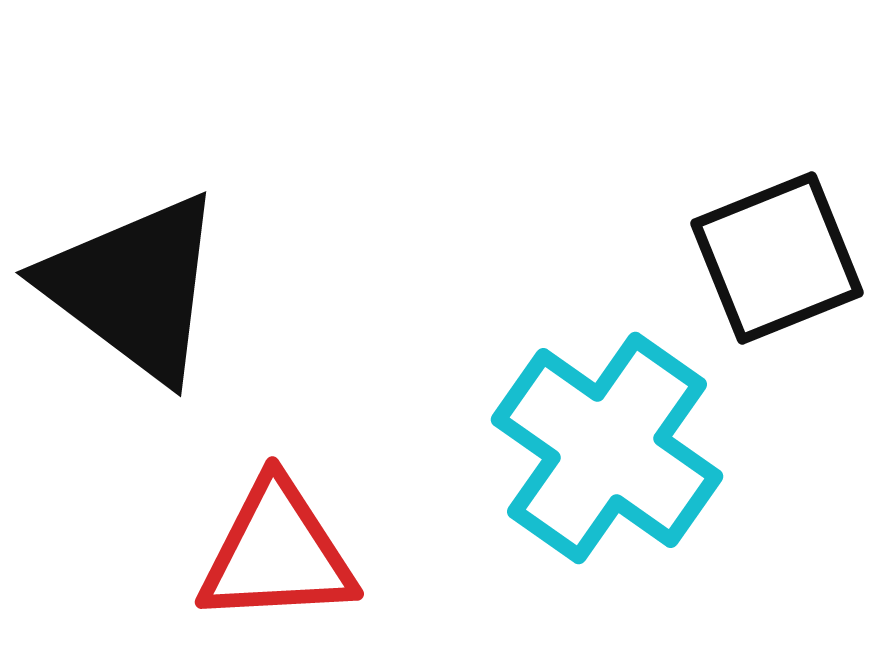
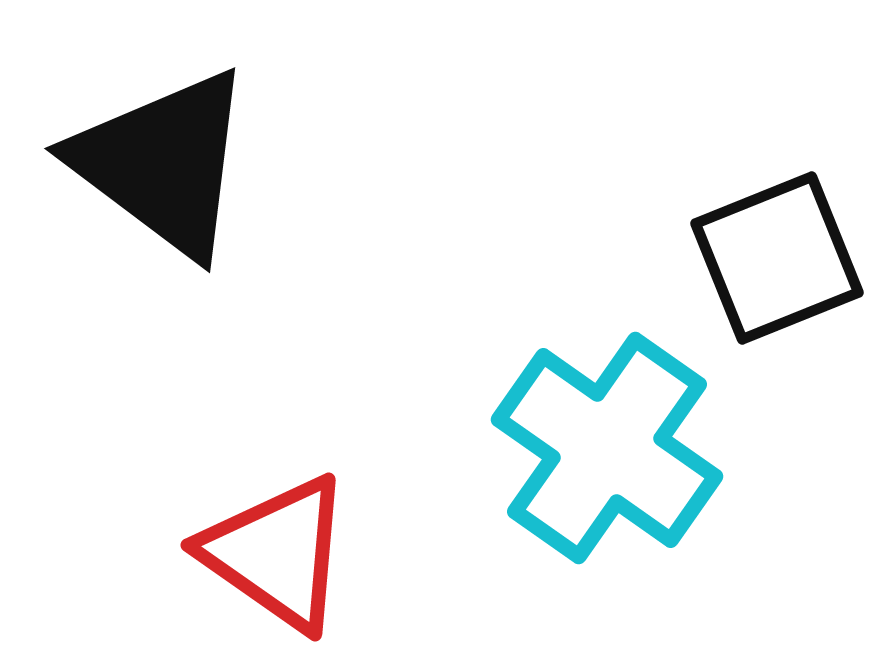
black triangle: moved 29 px right, 124 px up
red triangle: rotated 38 degrees clockwise
